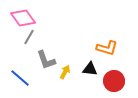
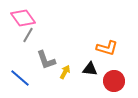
gray line: moved 1 px left, 2 px up
